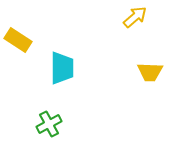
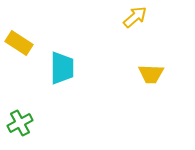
yellow rectangle: moved 1 px right, 3 px down
yellow trapezoid: moved 1 px right, 2 px down
green cross: moved 29 px left, 1 px up
